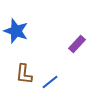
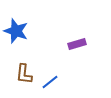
purple rectangle: rotated 30 degrees clockwise
